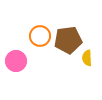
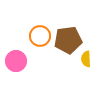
yellow semicircle: moved 1 px left, 1 px down
